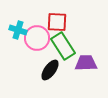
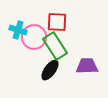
pink circle: moved 3 px left, 1 px up
green rectangle: moved 8 px left
purple trapezoid: moved 1 px right, 3 px down
